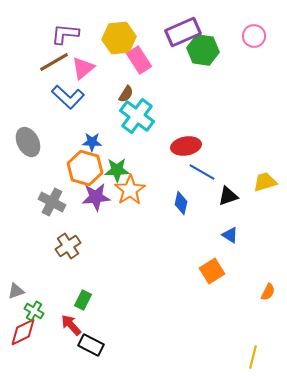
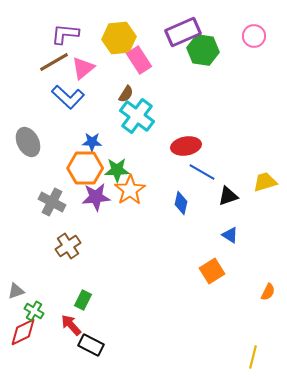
orange hexagon: rotated 16 degrees counterclockwise
